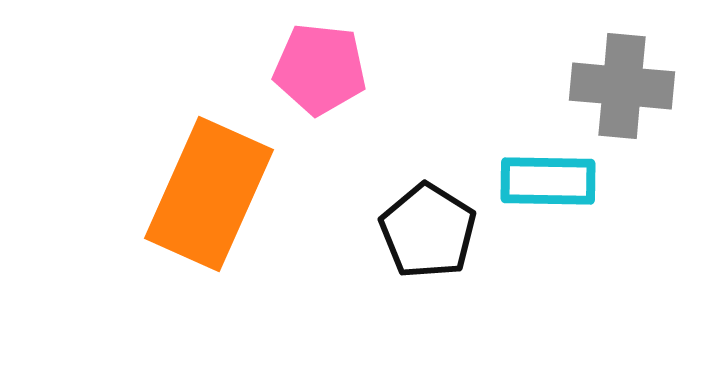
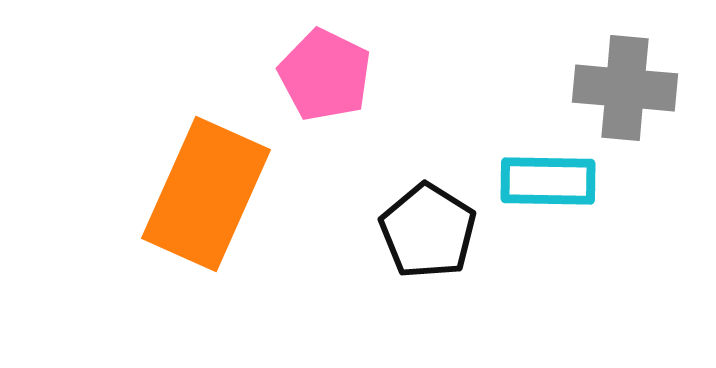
pink pentagon: moved 5 px right, 6 px down; rotated 20 degrees clockwise
gray cross: moved 3 px right, 2 px down
orange rectangle: moved 3 px left
